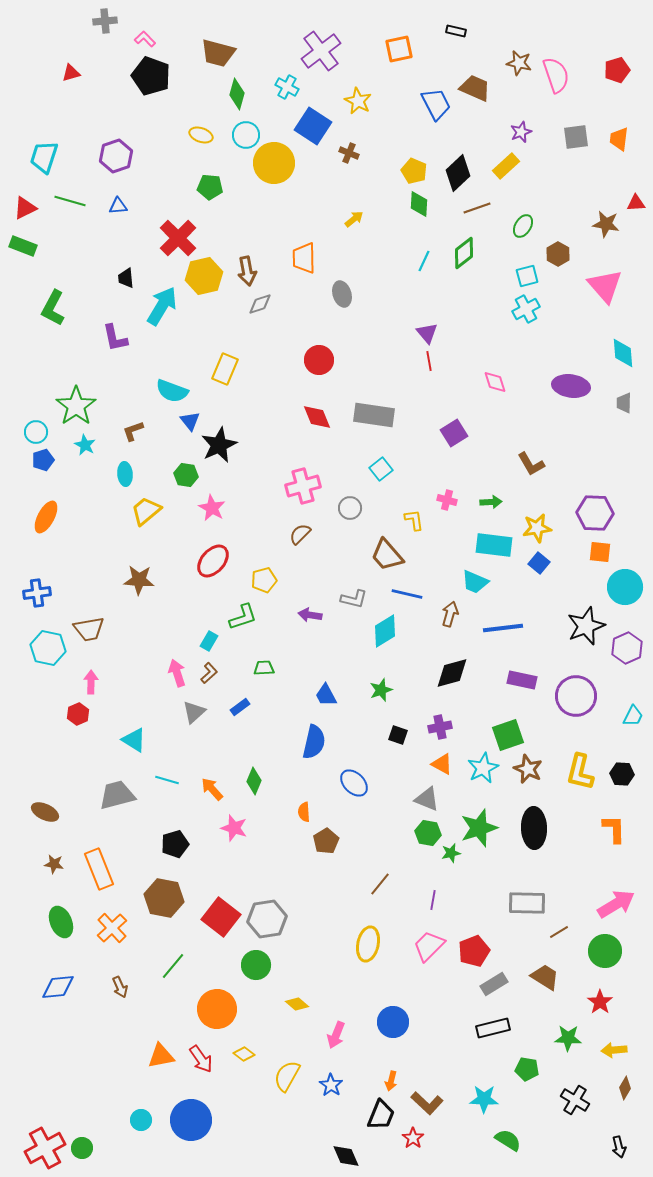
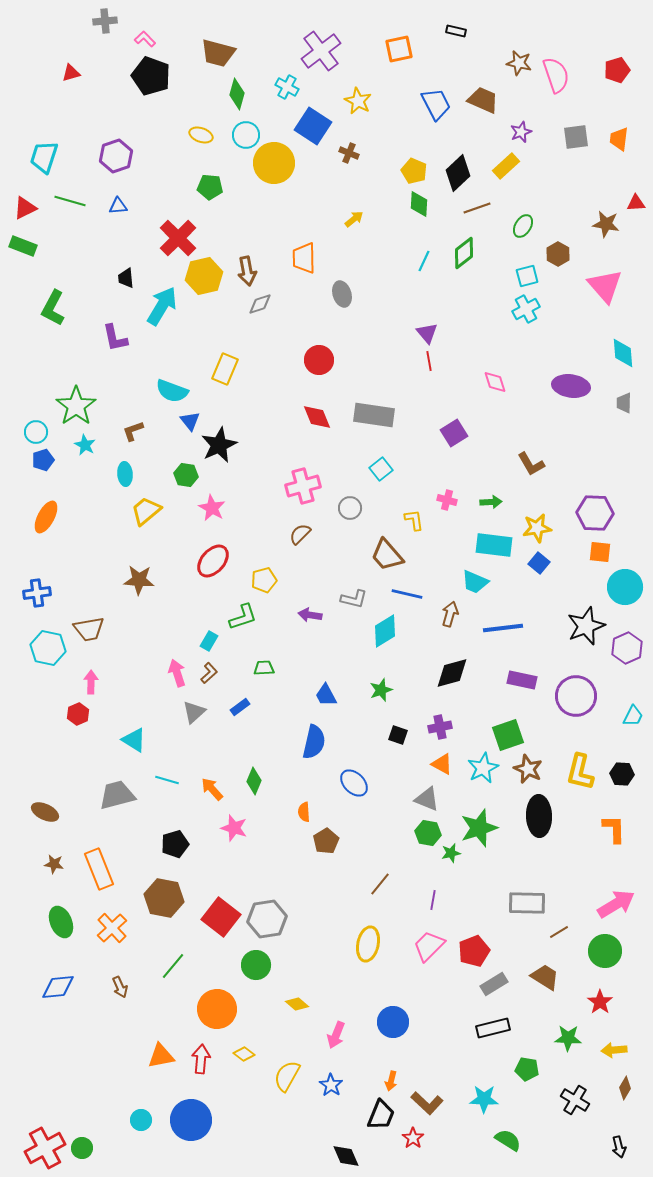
brown trapezoid at (475, 88): moved 8 px right, 12 px down
black ellipse at (534, 828): moved 5 px right, 12 px up
red arrow at (201, 1059): rotated 140 degrees counterclockwise
